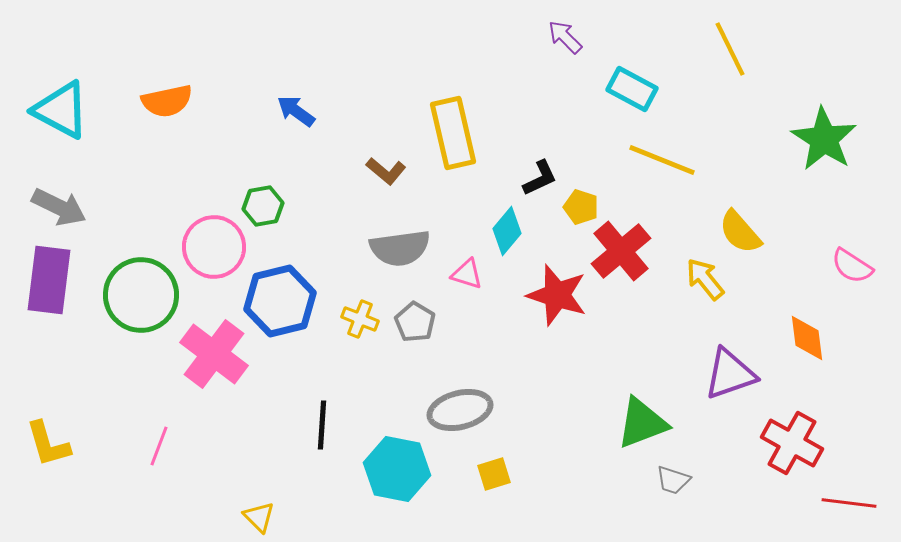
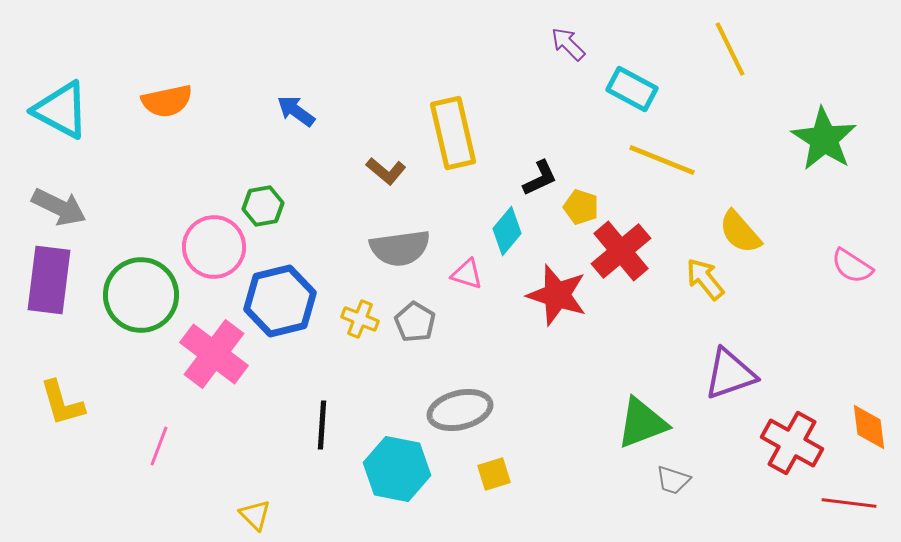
purple arrow at (565, 37): moved 3 px right, 7 px down
orange diamond at (807, 338): moved 62 px right, 89 px down
yellow L-shape at (48, 444): moved 14 px right, 41 px up
yellow triangle at (259, 517): moved 4 px left, 2 px up
